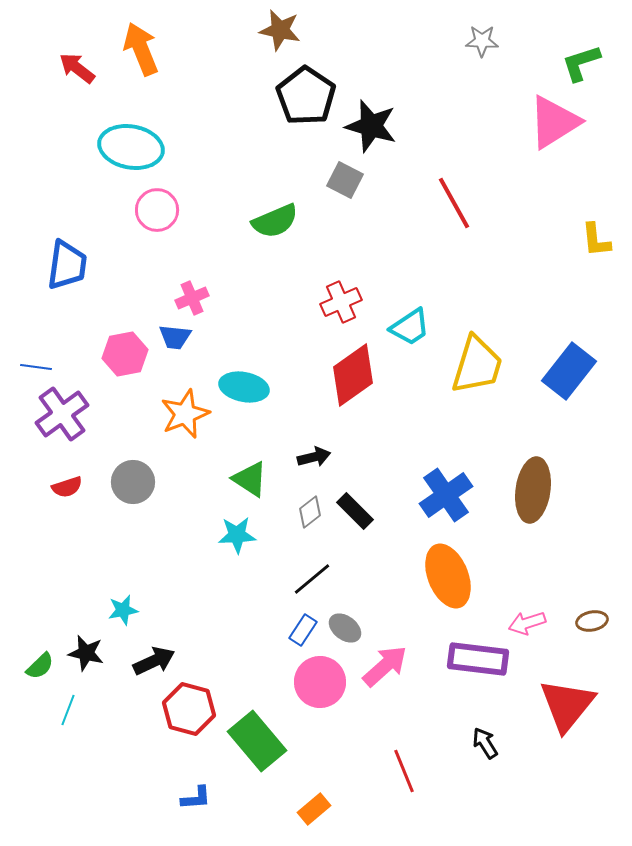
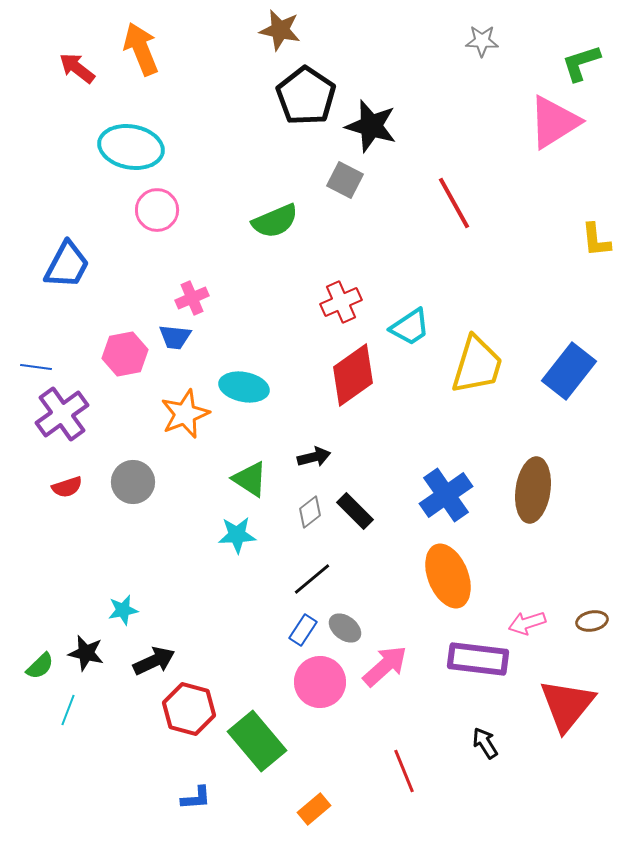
blue trapezoid at (67, 265): rotated 20 degrees clockwise
